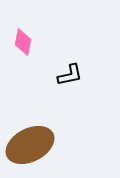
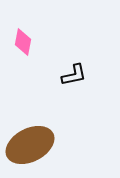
black L-shape: moved 4 px right
